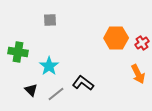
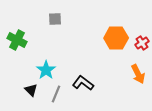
gray square: moved 5 px right, 1 px up
green cross: moved 1 px left, 12 px up; rotated 18 degrees clockwise
cyan star: moved 3 px left, 4 px down
gray line: rotated 30 degrees counterclockwise
